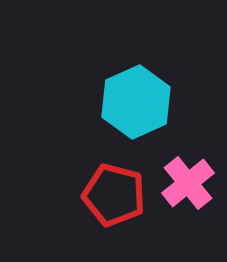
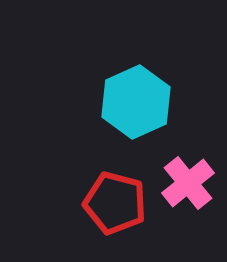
red pentagon: moved 1 px right, 8 px down
